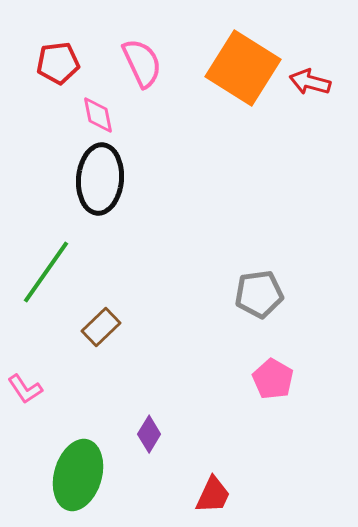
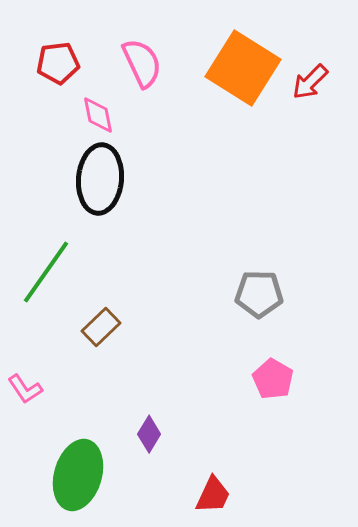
red arrow: rotated 60 degrees counterclockwise
gray pentagon: rotated 9 degrees clockwise
